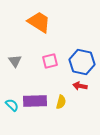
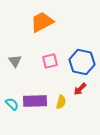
orange trapezoid: moved 3 px right; rotated 60 degrees counterclockwise
red arrow: moved 3 px down; rotated 56 degrees counterclockwise
cyan semicircle: moved 1 px up
